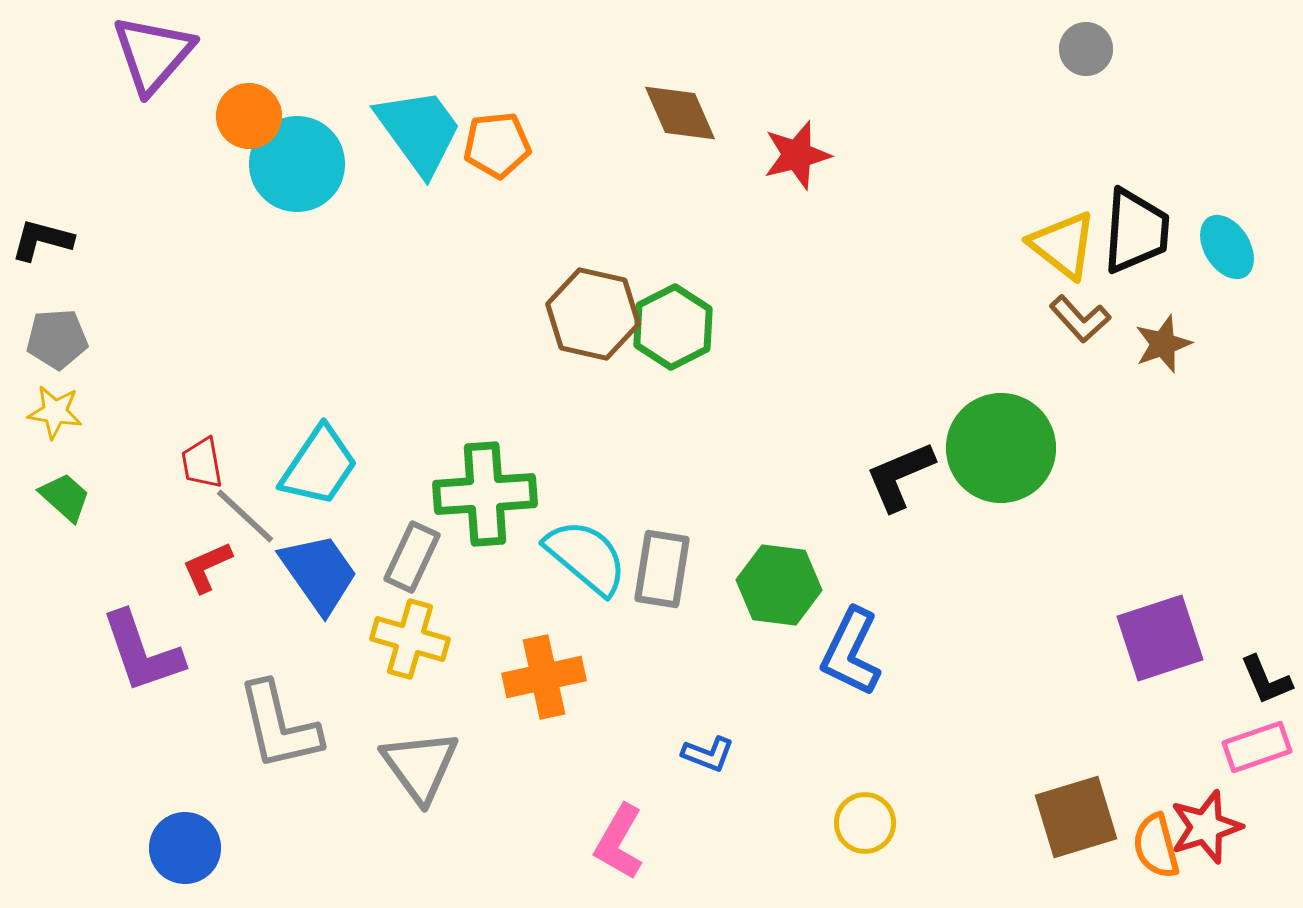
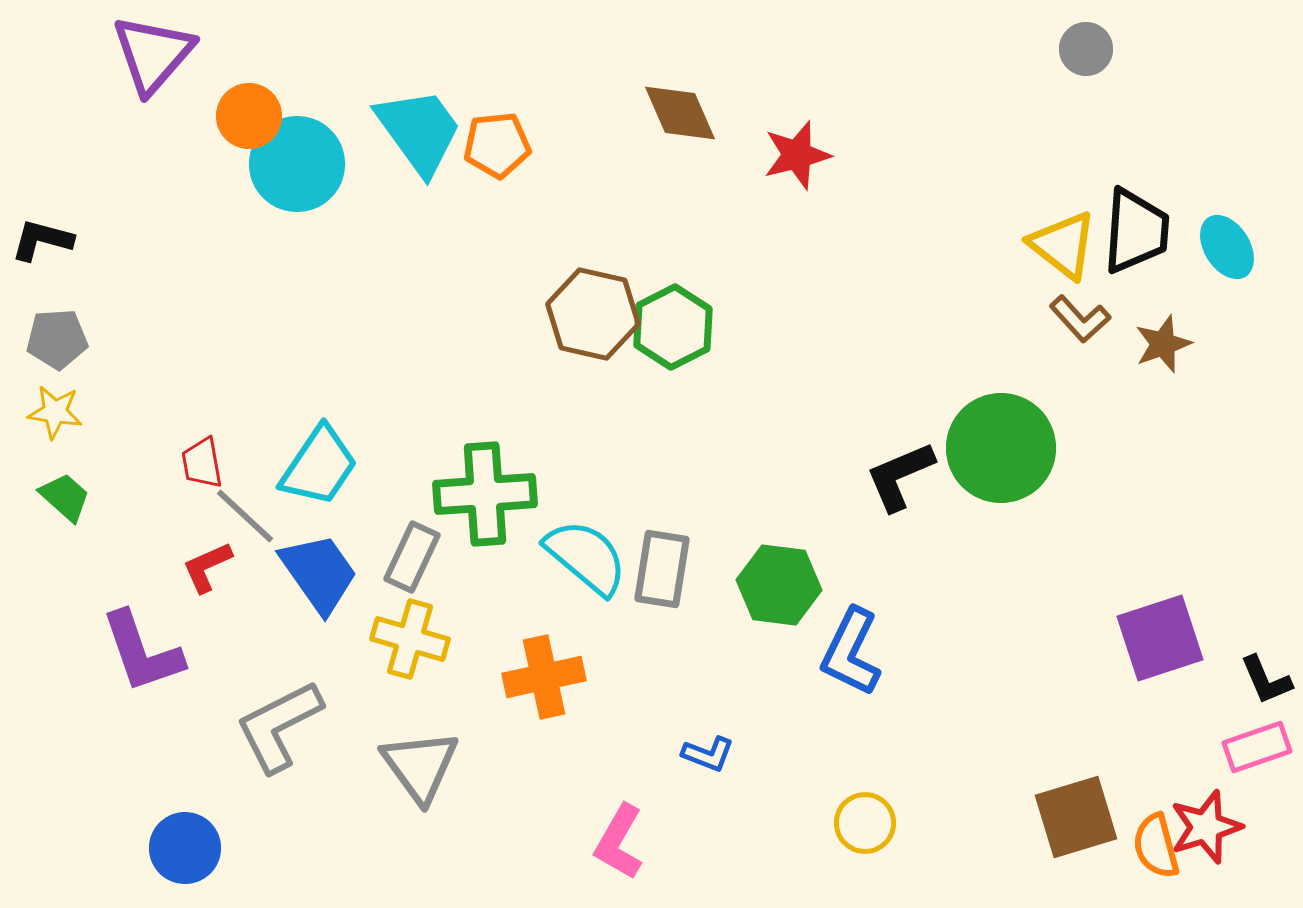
gray L-shape at (279, 726): rotated 76 degrees clockwise
